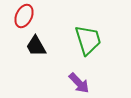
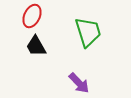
red ellipse: moved 8 px right
green trapezoid: moved 8 px up
